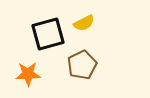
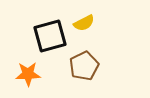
black square: moved 2 px right, 2 px down
brown pentagon: moved 2 px right, 1 px down
